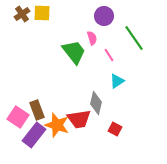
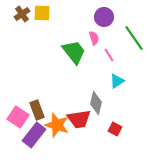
purple circle: moved 1 px down
pink semicircle: moved 2 px right
